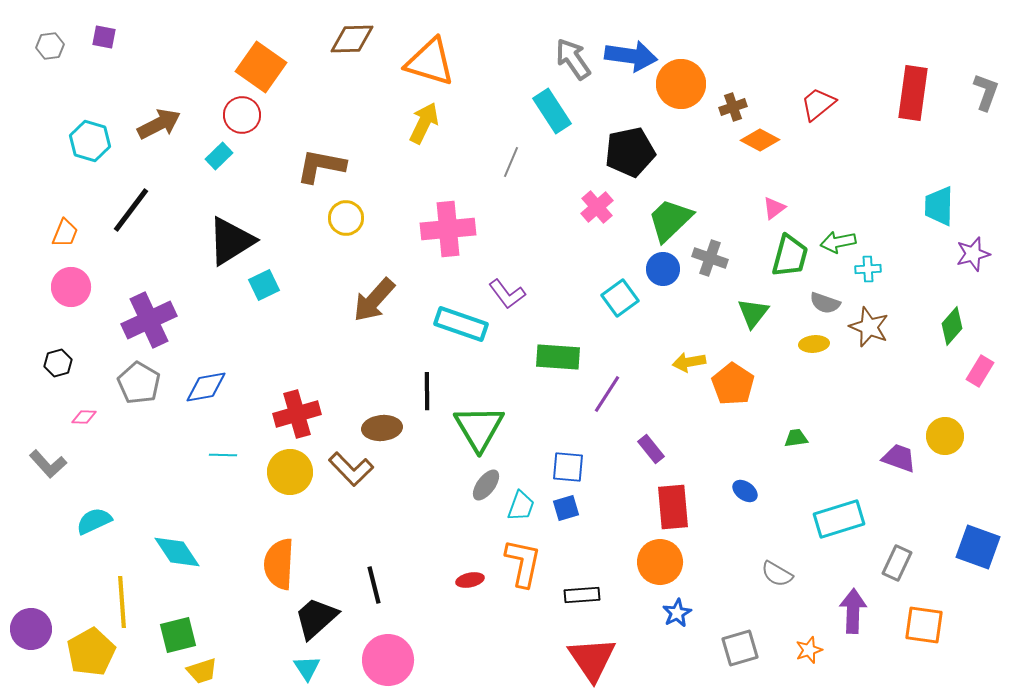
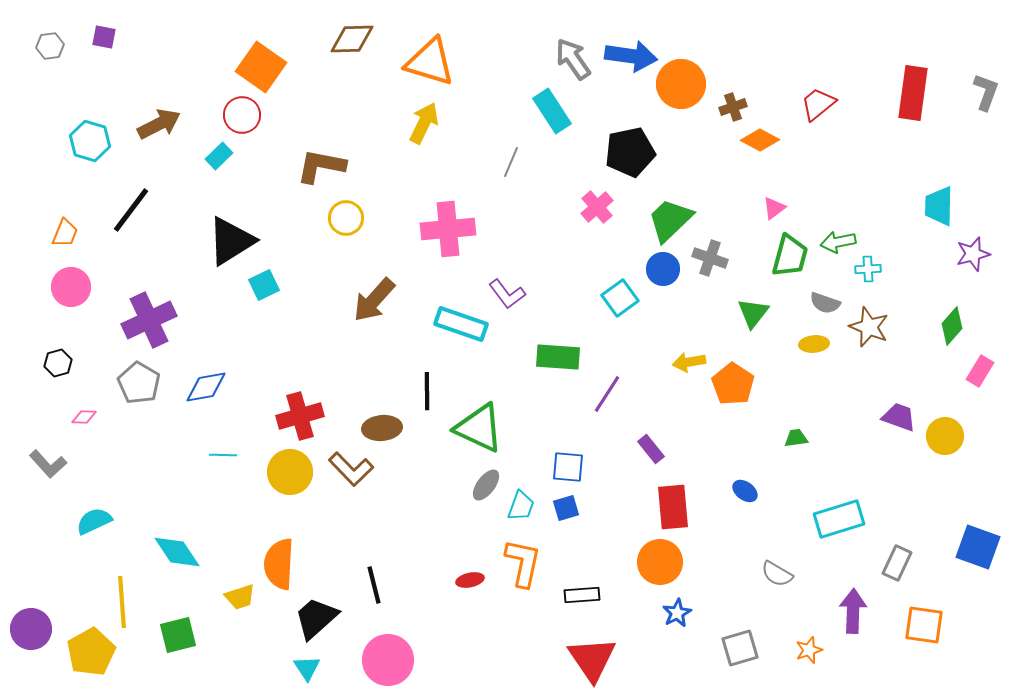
red cross at (297, 414): moved 3 px right, 2 px down
green triangle at (479, 428): rotated 34 degrees counterclockwise
purple trapezoid at (899, 458): moved 41 px up
yellow trapezoid at (202, 671): moved 38 px right, 74 px up
